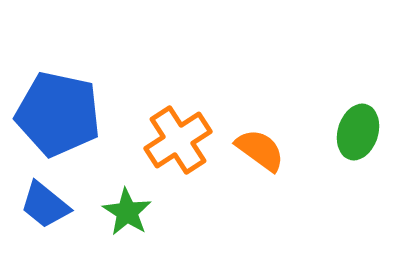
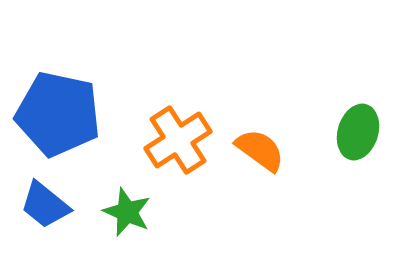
green star: rotated 9 degrees counterclockwise
